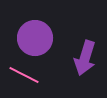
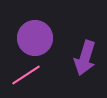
pink line: moved 2 px right; rotated 60 degrees counterclockwise
